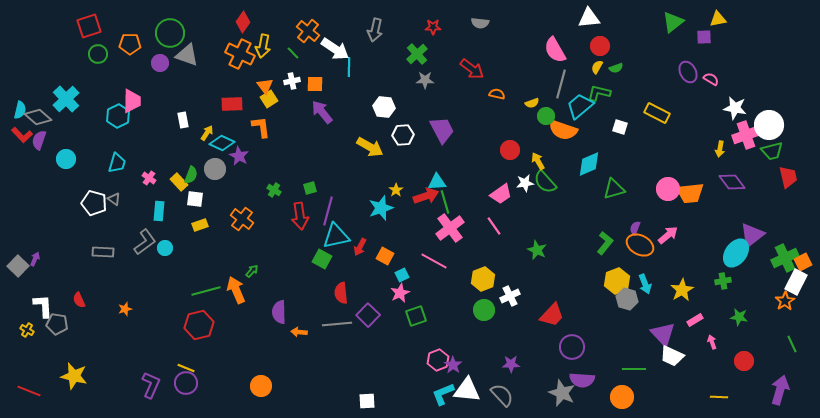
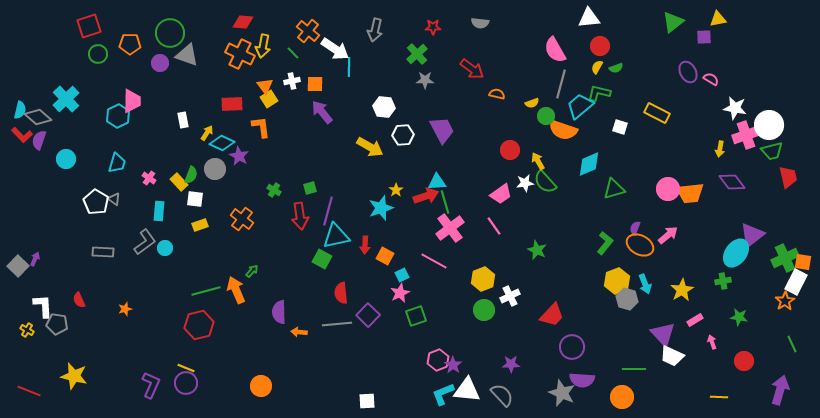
red diamond at (243, 22): rotated 60 degrees clockwise
white pentagon at (94, 203): moved 2 px right, 1 px up; rotated 15 degrees clockwise
red arrow at (360, 247): moved 5 px right, 2 px up; rotated 24 degrees counterclockwise
orange square at (803, 262): rotated 36 degrees clockwise
